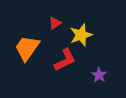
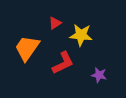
yellow star: rotated 25 degrees clockwise
red L-shape: moved 2 px left, 3 px down
purple star: rotated 21 degrees counterclockwise
